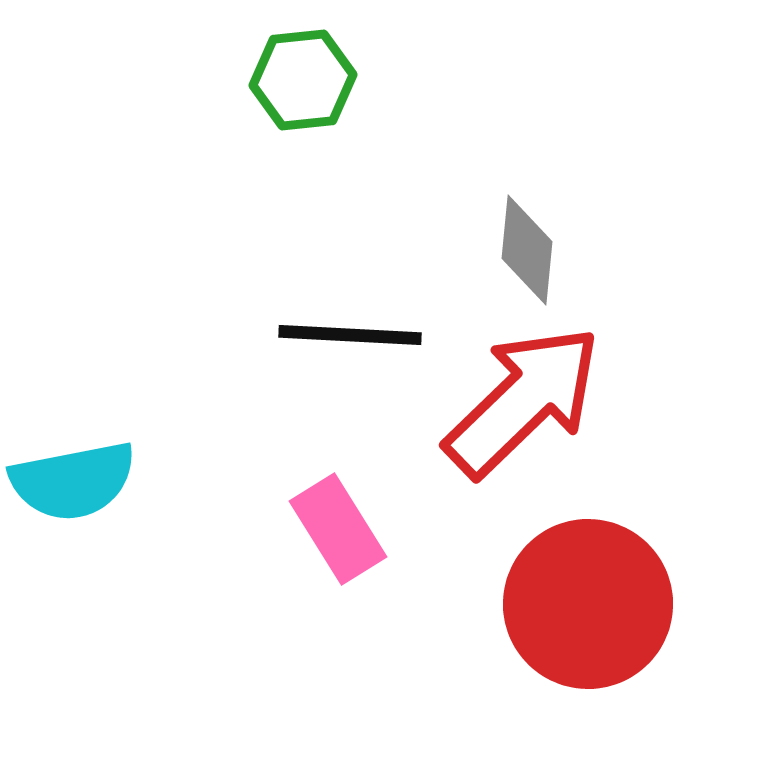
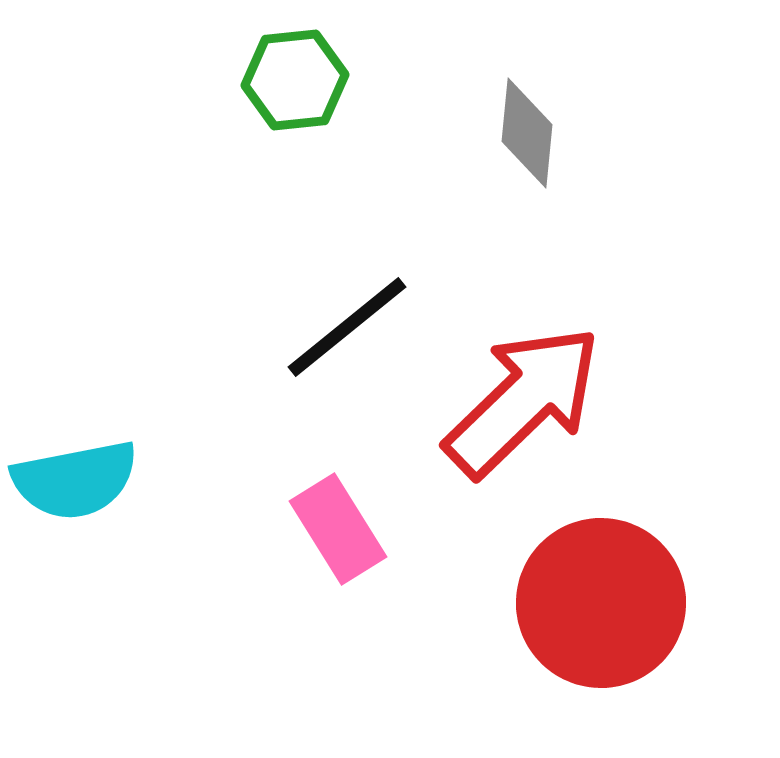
green hexagon: moved 8 px left
gray diamond: moved 117 px up
black line: moved 3 px left, 8 px up; rotated 42 degrees counterclockwise
cyan semicircle: moved 2 px right, 1 px up
red circle: moved 13 px right, 1 px up
